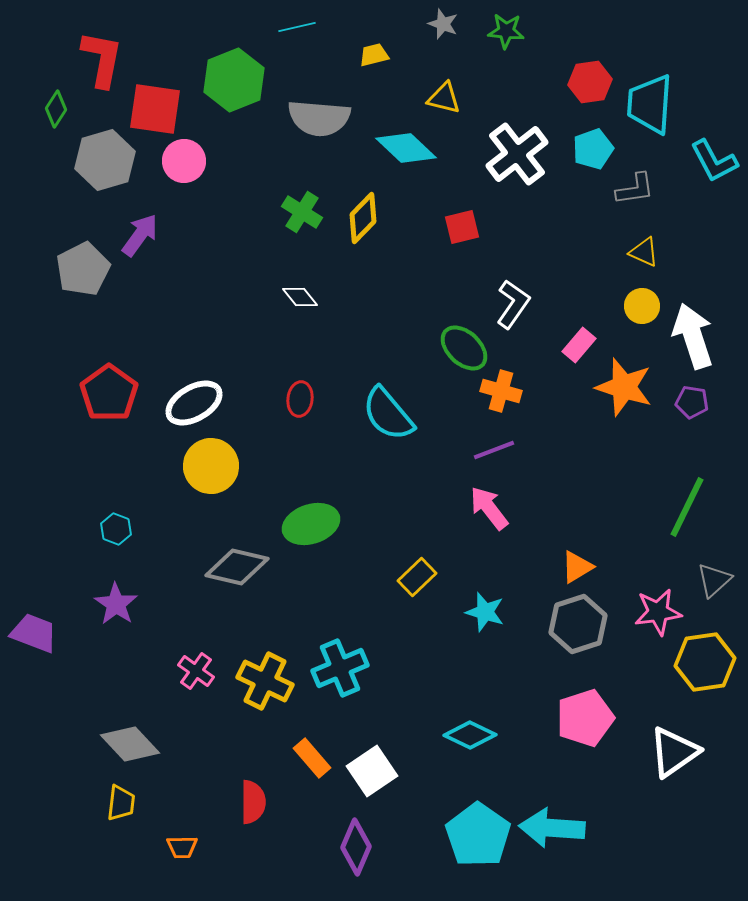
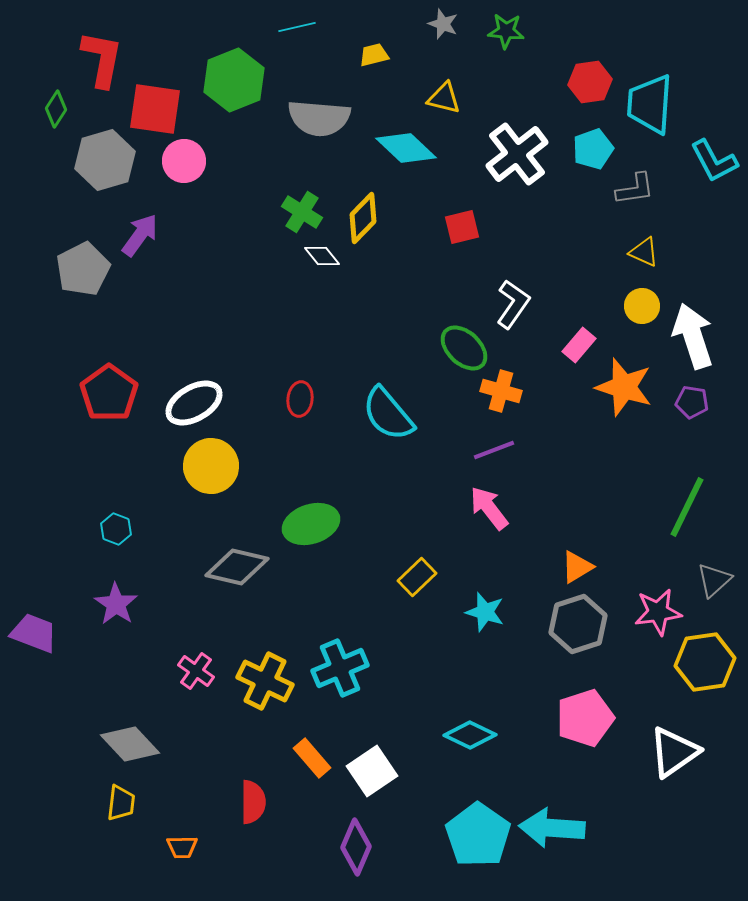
white diamond at (300, 297): moved 22 px right, 41 px up
